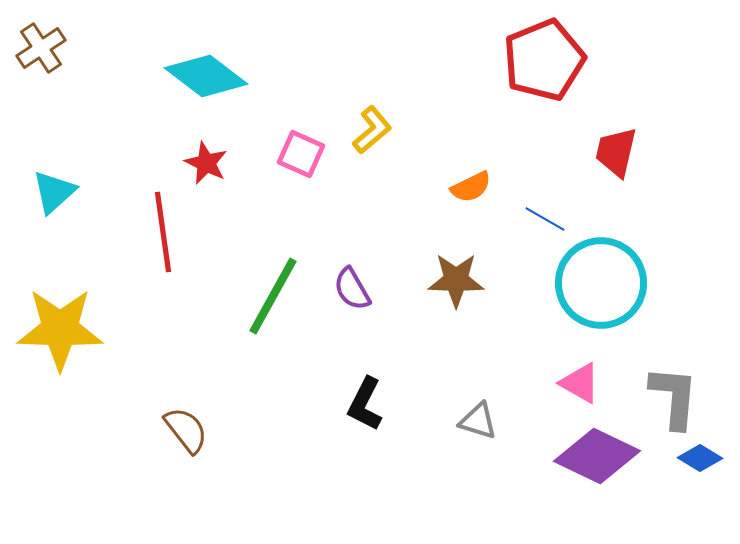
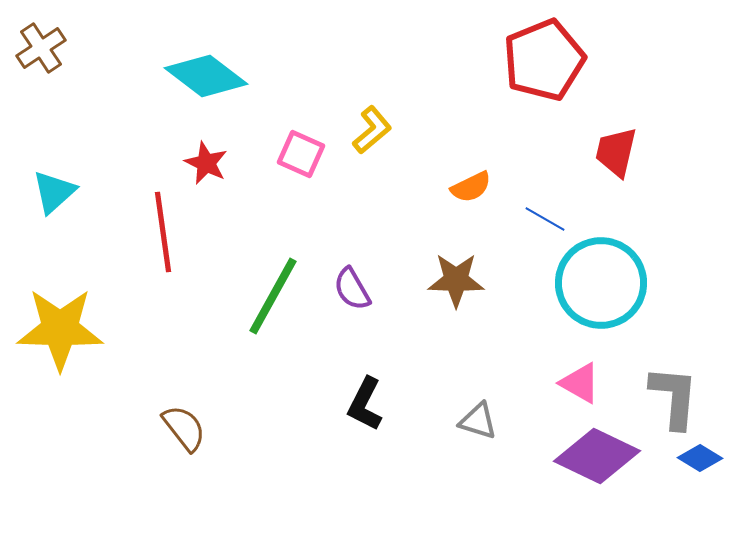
brown semicircle: moved 2 px left, 2 px up
